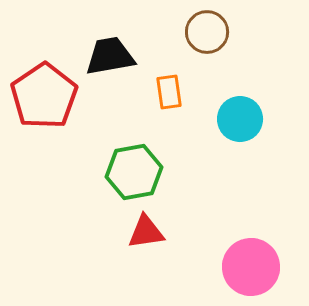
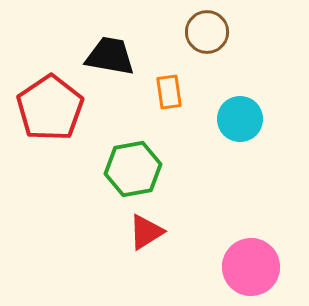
black trapezoid: rotated 20 degrees clockwise
red pentagon: moved 6 px right, 12 px down
green hexagon: moved 1 px left, 3 px up
red triangle: rotated 24 degrees counterclockwise
